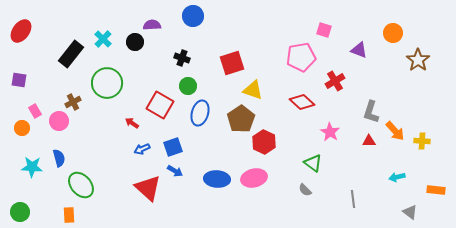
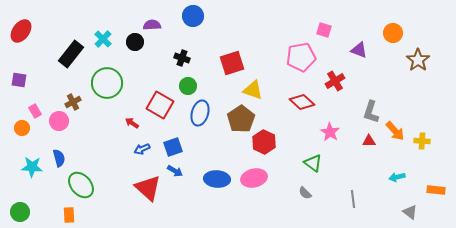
gray semicircle at (305, 190): moved 3 px down
